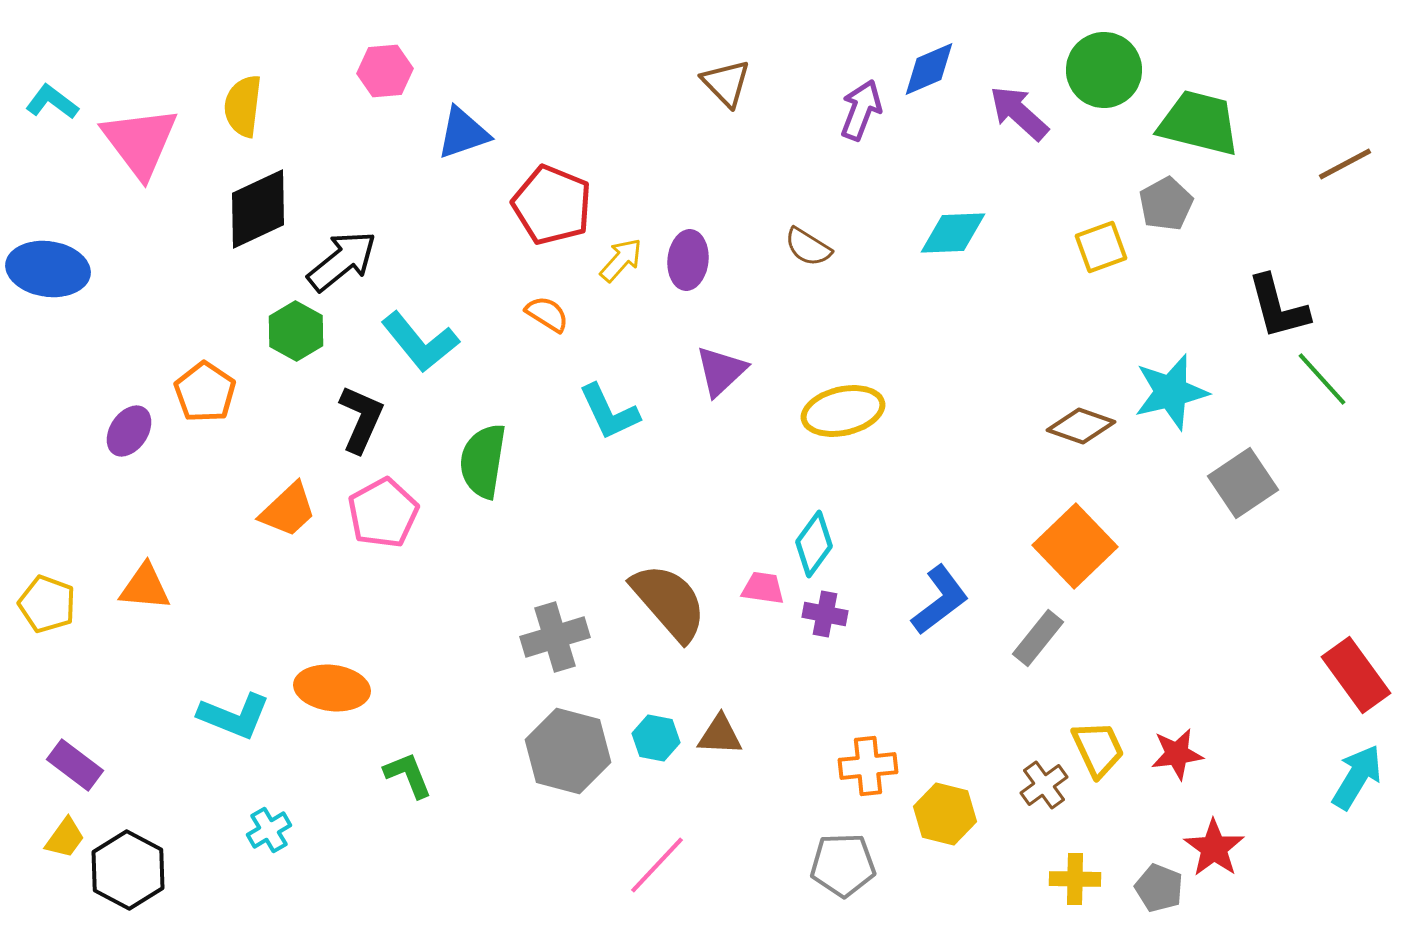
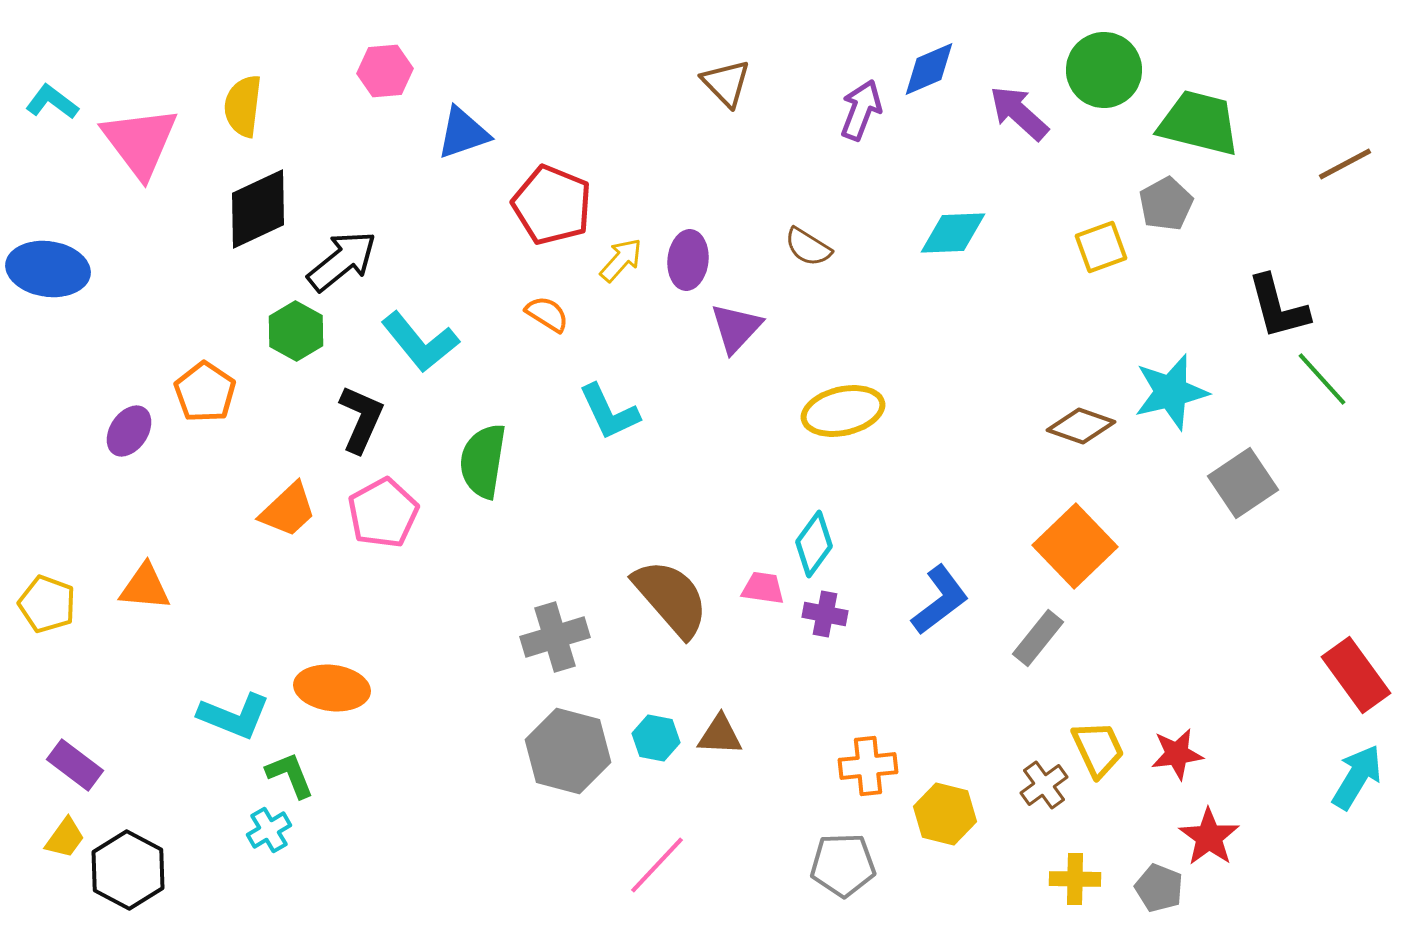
purple triangle at (721, 371): moved 15 px right, 43 px up; rotated 4 degrees counterclockwise
brown semicircle at (669, 602): moved 2 px right, 4 px up
green L-shape at (408, 775): moved 118 px left
red star at (1214, 848): moved 5 px left, 11 px up
